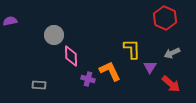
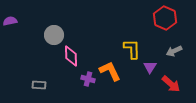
gray arrow: moved 2 px right, 2 px up
